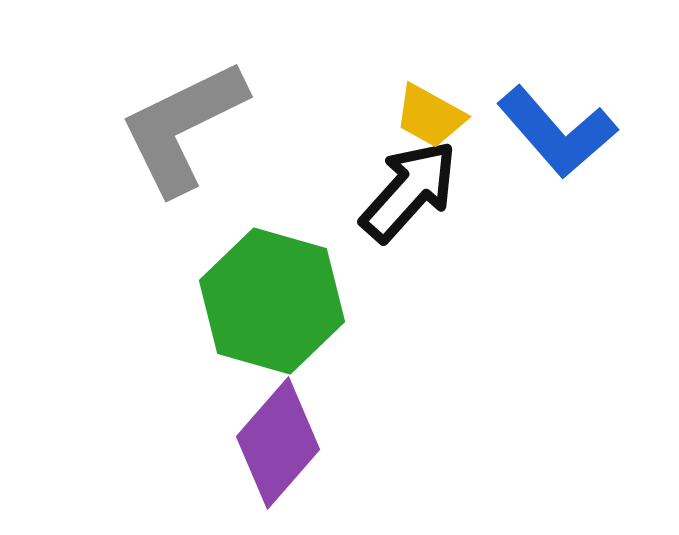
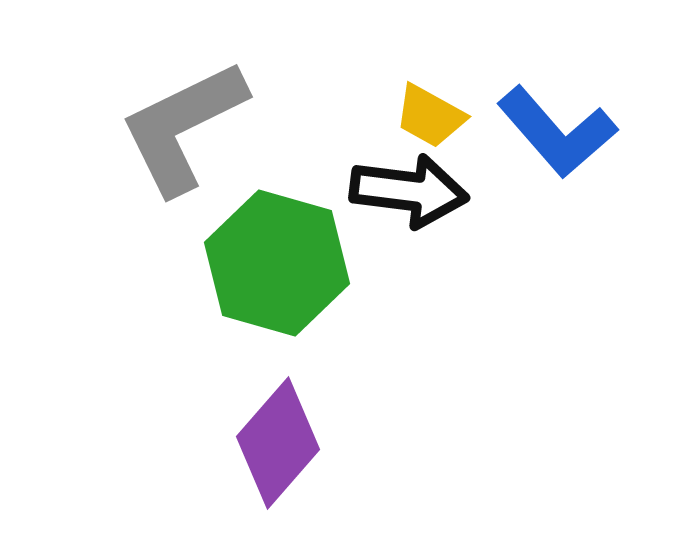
black arrow: rotated 55 degrees clockwise
green hexagon: moved 5 px right, 38 px up
